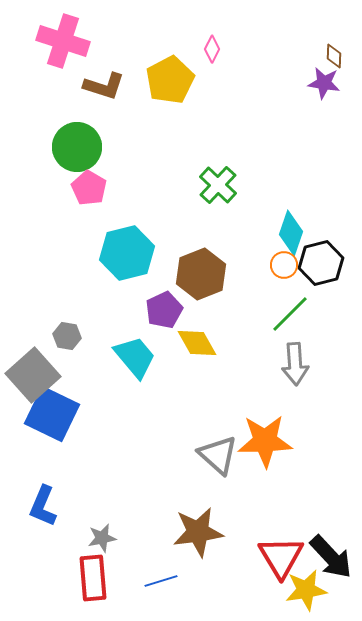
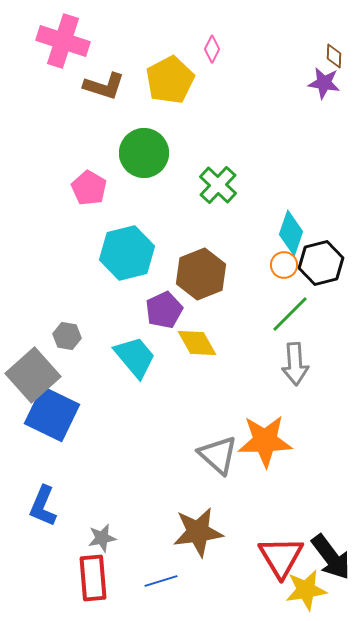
green circle: moved 67 px right, 6 px down
black arrow: rotated 6 degrees clockwise
